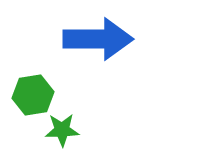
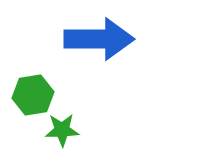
blue arrow: moved 1 px right
